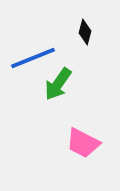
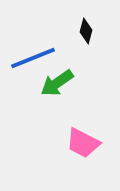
black diamond: moved 1 px right, 1 px up
green arrow: moved 1 px left, 1 px up; rotated 20 degrees clockwise
